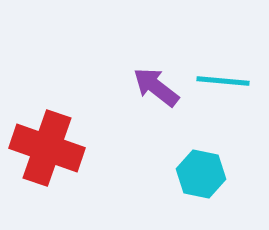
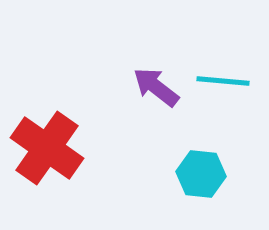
red cross: rotated 16 degrees clockwise
cyan hexagon: rotated 6 degrees counterclockwise
